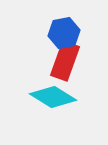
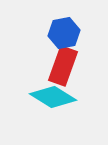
red rectangle: moved 2 px left, 5 px down
